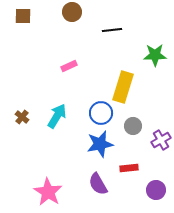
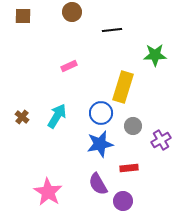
purple circle: moved 33 px left, 11 px down
